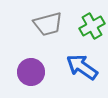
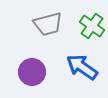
green cross: rotated 25 degrees counterclockwise
purple circle: moved 1 px right
